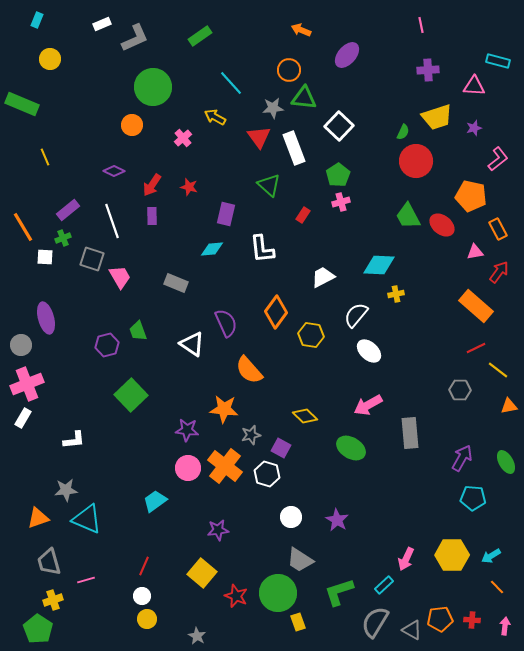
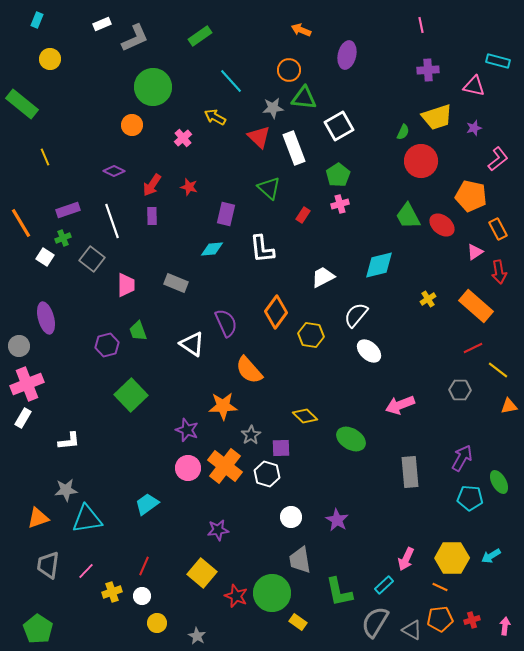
purple ellipse at (347, 55): rotated 28 degrees counterclockwise
cyan line at (231, 83): moved 2 px up
pink triangle at (474, 86): rotated 10 degrees clockwise
green rectangle at (22, 104): rotated 16 degrees clockwise
white square at (339, 126): rotated 16 degrees clockwise
red triangle at (259, 137): rotated 10 degrees counterclockwise
red circle at (416, 161): moved 5 px right
green triangle at (269, 185): moved 3 px down
pink cross at (341, 202): moved 1 px left, 2 px down
purple rectangle at (68, 210): rotated 20 degrees clockwise
orange line at (23, 227): moved 2 px left, 4 px up
pink triangle at (475, 252): rotated 24 degrees counterclockwise
white square at (45, 257): rotated 30 degrees clockwise
gray square at (92, 259): rotated 20 degrees clockwise
cyan diamond at (379, 265): rotated 16 degrees counterclockwise
red arrow at (499, 272): rotated 135 degrees clockwise
pink trapezoid at (120, 277): moved 6 px right, 8 px down; rotated 30 degrees clockwise
yellow cross at (396, 294): moved 32 px right, 5 px down; rotated 21 degrees counterclockwise
gray circle at (21, 345): moved 2 px left, 1 px down
red line at (476, 348): moved 3 px left
pink arrow at (368, 405): moved 32 px right; rotated 8 degrees clockwise
orange star at (224, 409): moved 1 px left, 3 px up; rotated 8 degrees counterclockwise
purple star at (187, 430): rotated 15 degrees clockwise
gray rectangle at (410, 433): moved 39 px down
gray star at (251, 435): rotated 18 degrees counterclockwise
white L-shape at (74, 440): moved 5 px left, 1 px down
purple square at (281, 448): rotated 30 degrees counterclockwise
green ellipse at (351, 448): moved 9 px up
green ellipse at (506, 462): moved 7 px left, 20 px down
cyan pentagon at (473, 498): moved 3 px left
cyan trapezoid at (155, 501): moved 8 px left, 3 px down
cyan triangle at (87, 519): rotated 32 degrees counterclockwise
yellow hexagon at (452, 555): moved 3 px down
gray trapezoid at (300, 560): rotated 48 degrees clockwise
gray trapezoid at (49, 562): moved 1 px left, 3 px down; rotated 24 degrees clockwise
pink line at (86, 580): moved 9 px up; rotated 30 degrees counterclockwise
orange line at (497, 587): moved 57 px left; rotated 21 degrees counterclockwise
green L-shape at (339, 592): rotated 84 degrees counterclockwise
green circle at (278, 593): moved 6 px left
yellow cross at (53, 600): moved 59 px right, 8 px up
yellow circle at (147, 619): moved 10 px right, 4 px down
red cross at (472, 620): rotated 21 degrees counterclockwise
yellow rectangle at (298, 622): rotated 36 degrees counterclockwise
